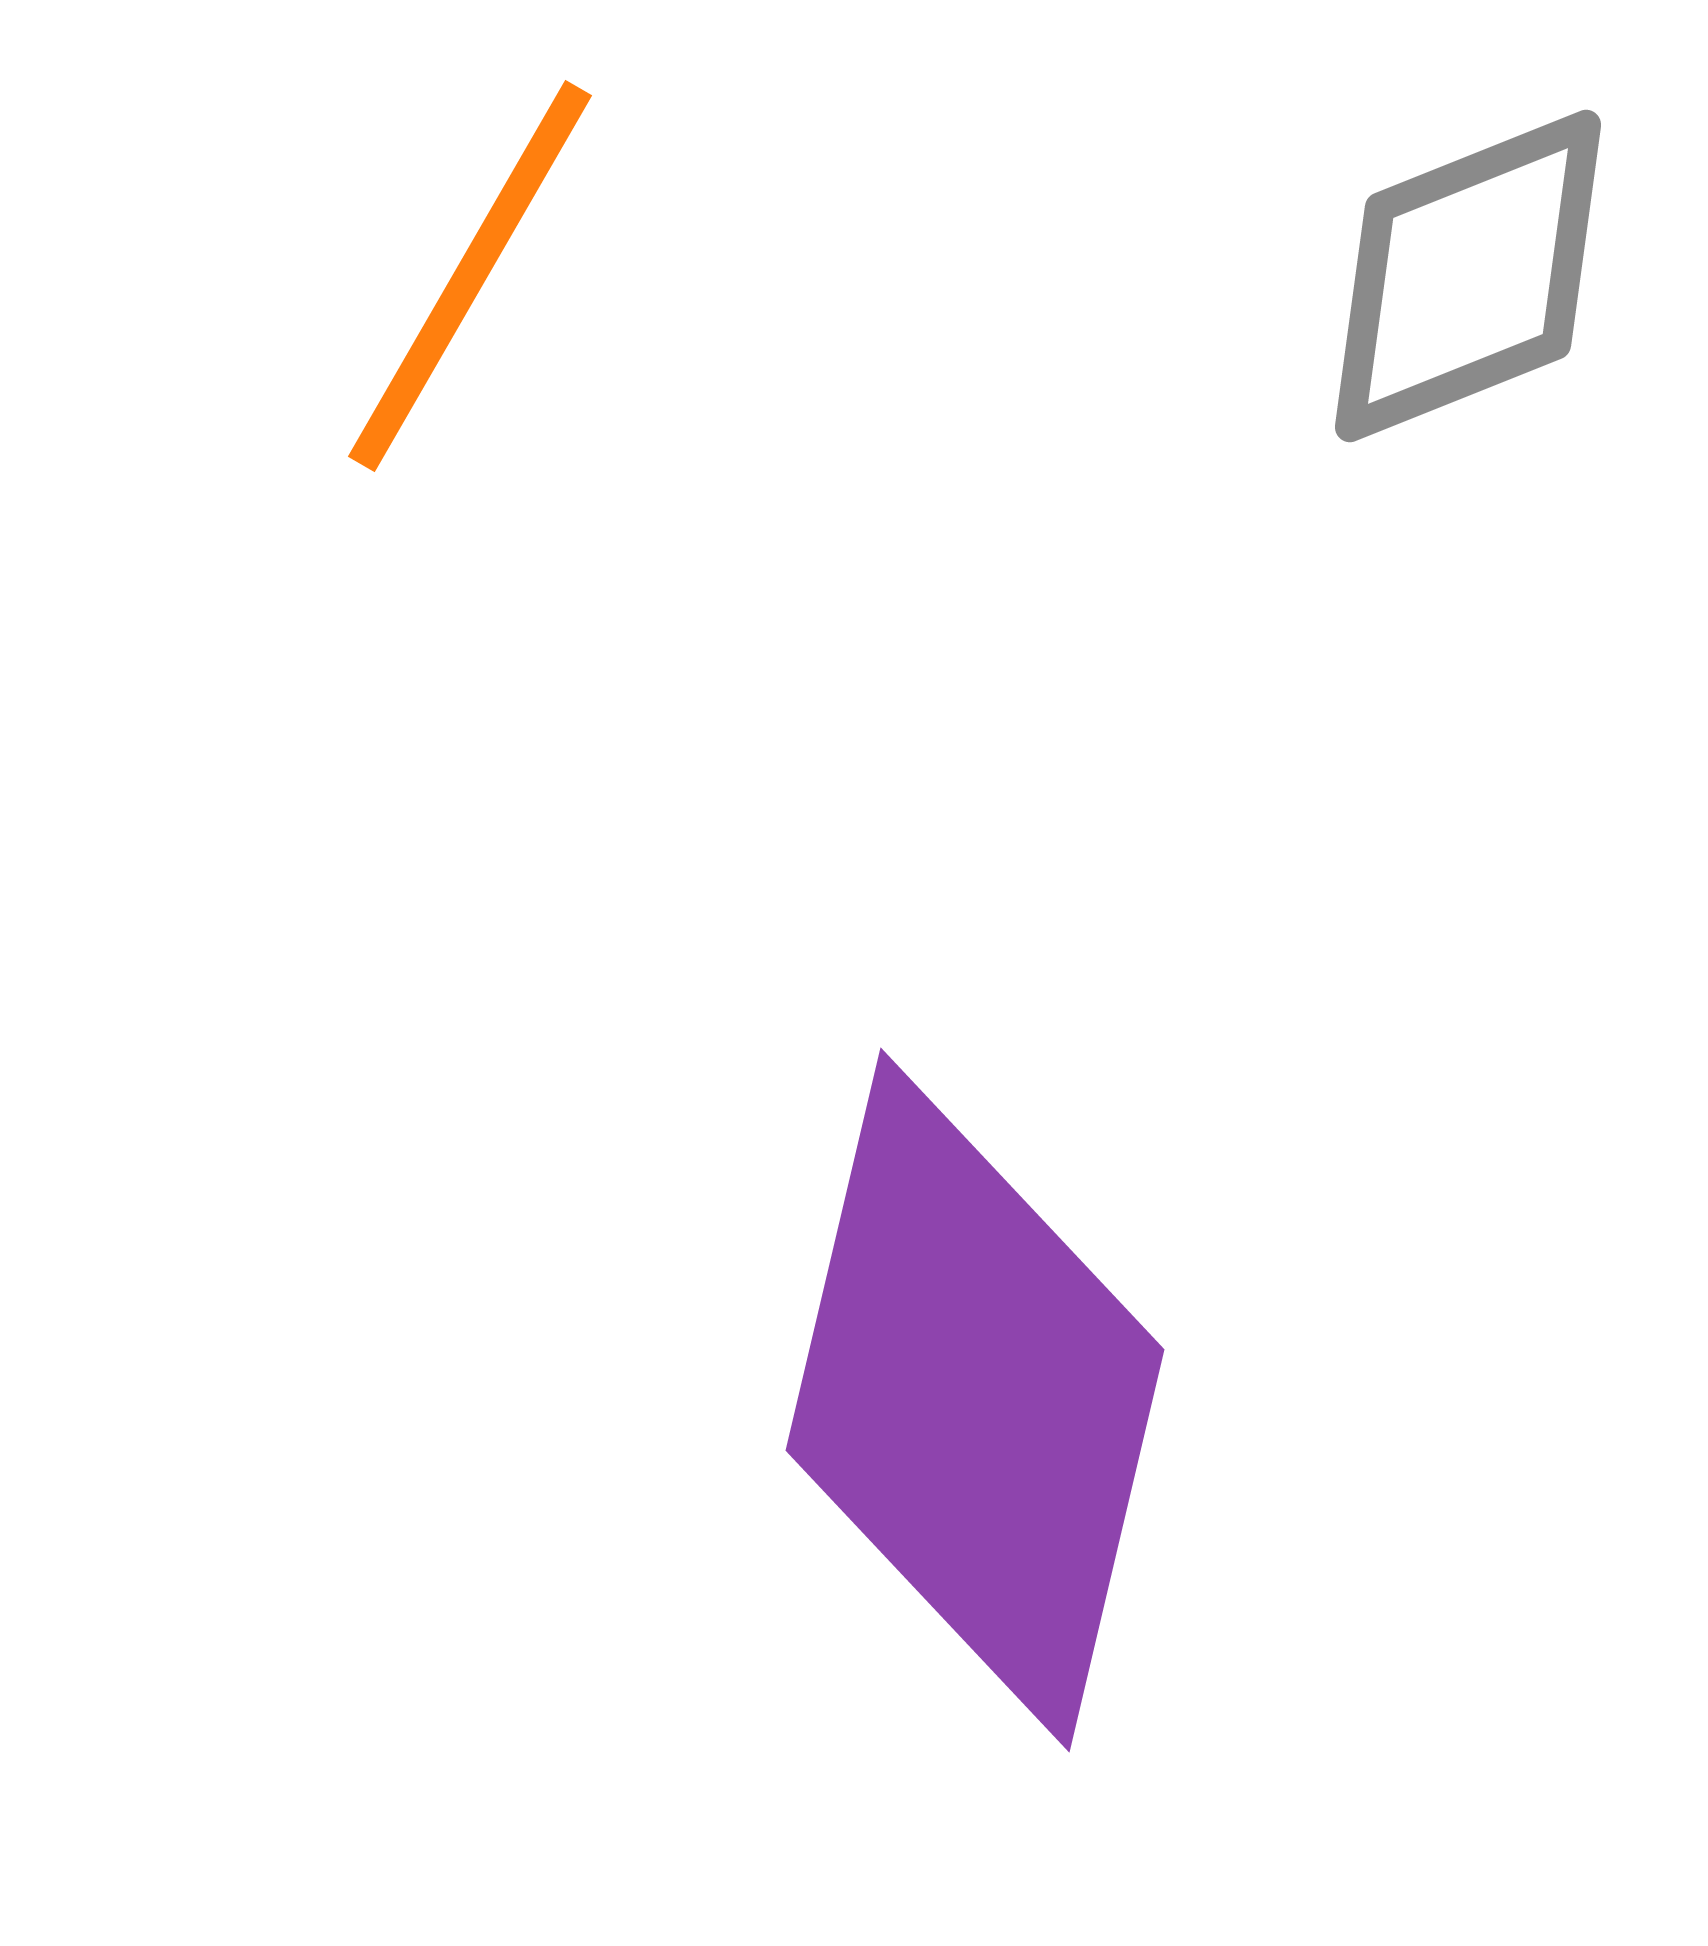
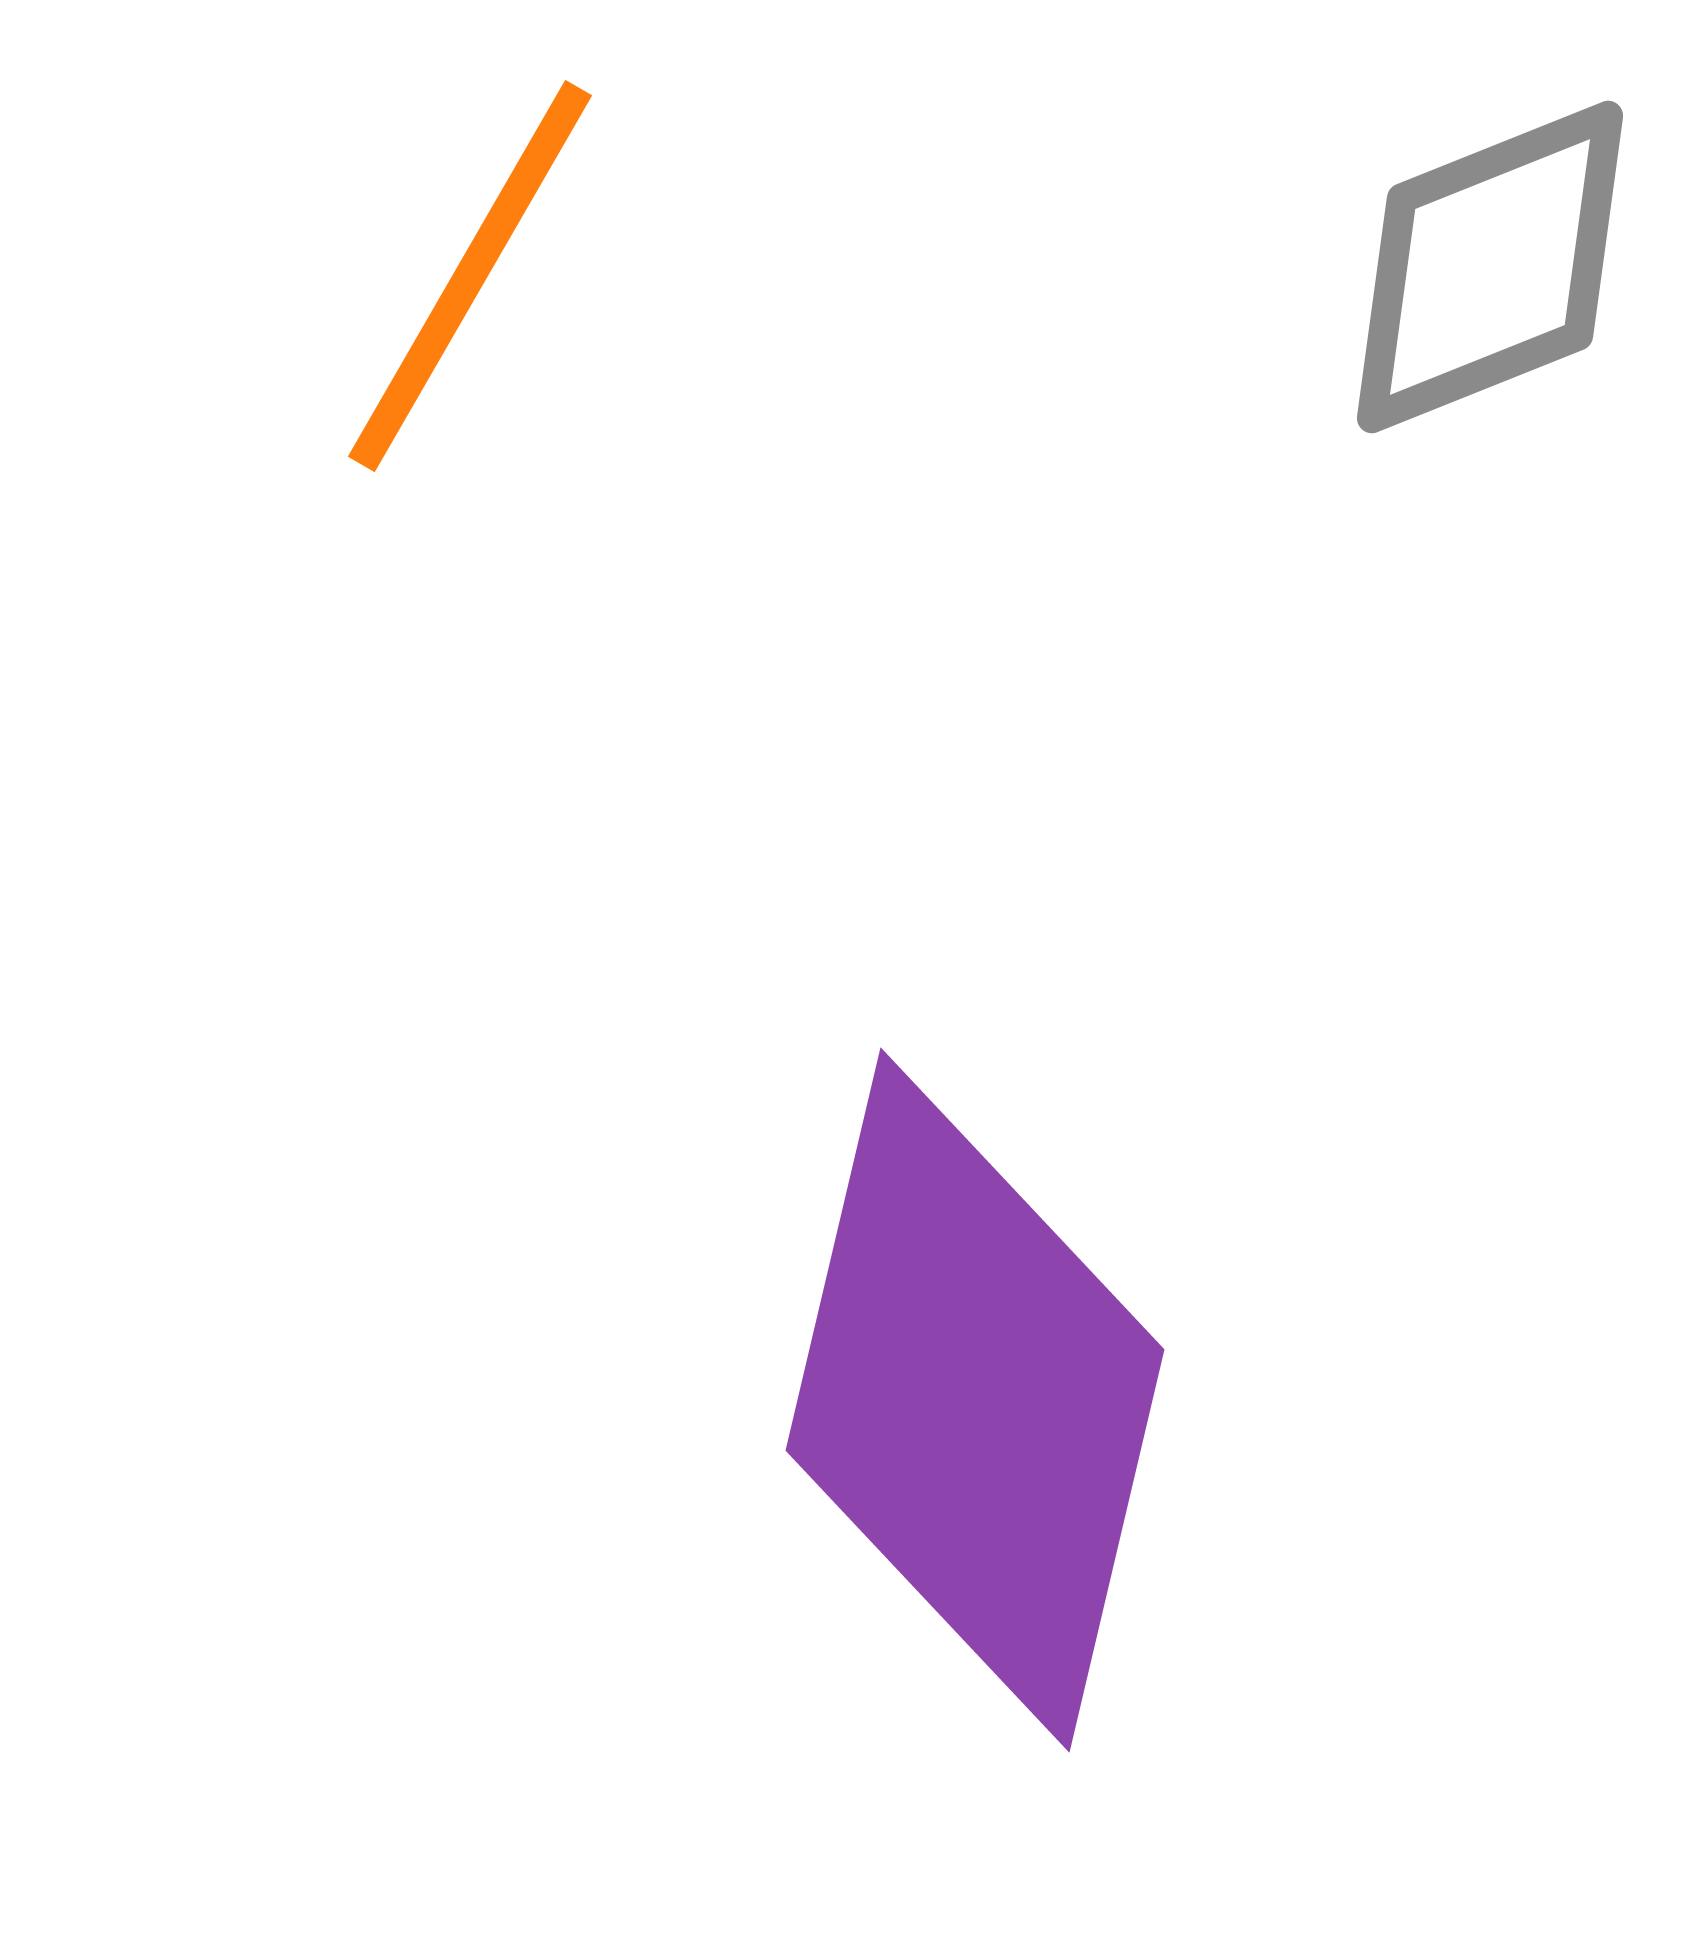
gray diamond: moved 22 px right, 9 px up
